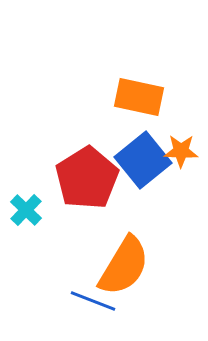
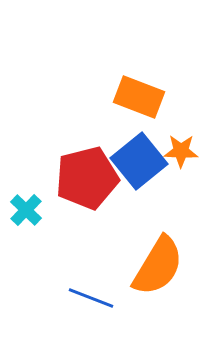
orange rectangle: rotated 9 degrees clockwise
blue square: moved 4 px left, 1 px down
red pentagon: rotated 18 degrees clockwise
orange semicircle: moved 34 px right
blue line: moved 2 px left, 3 px up
